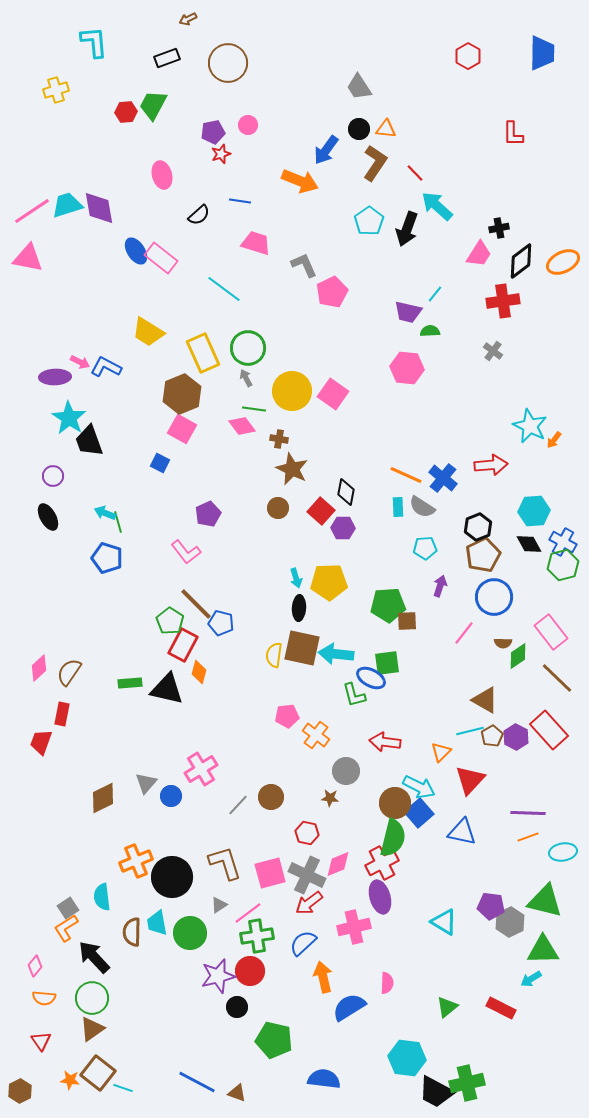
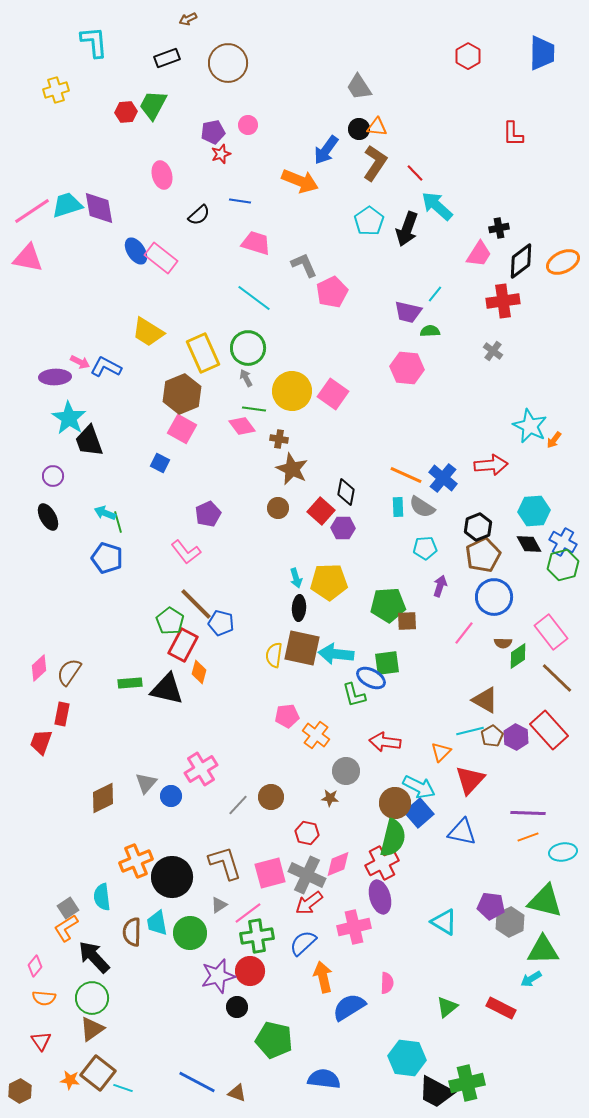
orange triangle at (386, 129): moved 9 px left, 2 px up
cyan line at (224, 289): moved 30 px right, 9 px down
